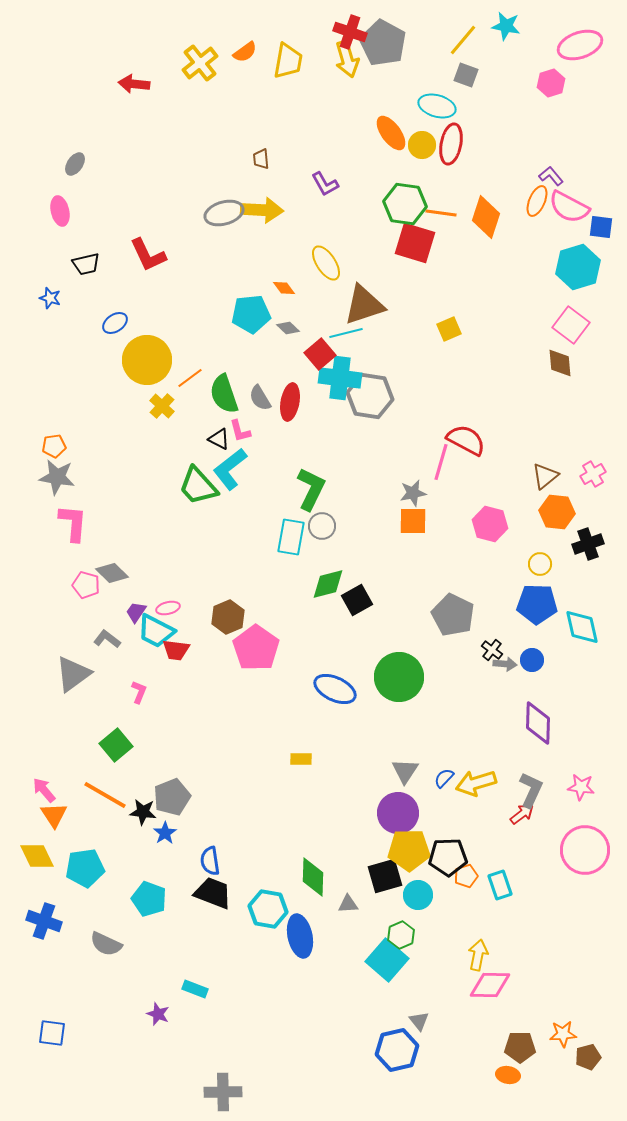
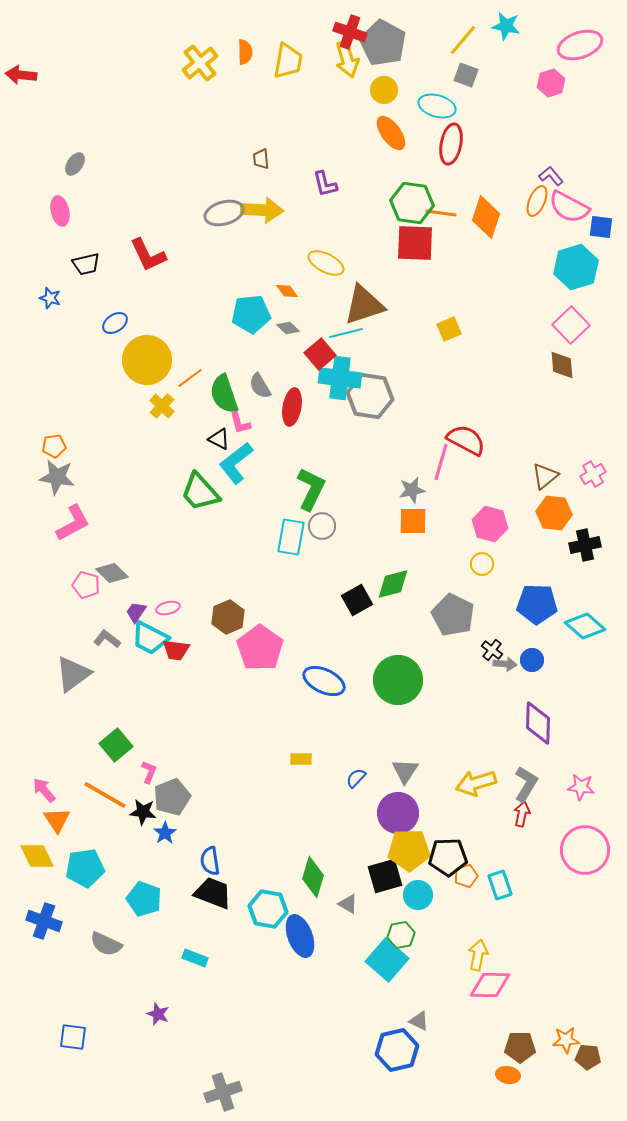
orange semicircle at (245, 52): rotated 55 degrees counterclockwise
red arrow at (134, 84): moved 113 px left, 9 px up
yellow circle at (422, 145): moved 38 px left, 55 px up
purple L-shape at (325, 184): rotated 16 degrees clockwise
green hexagon at (405, 204): moved 7 px right, 1 px up
red square at (415, 243): rotated 15 degrees counterclockwise
yellow ellipse at (326, 263): rotated 30 degrees counterclockwise
cyan hexagon at (578, 267): moved 2 px left
orange diamond at (284, 288): moved 3 px right, 3 px down
pink square at (571, 325): rotated 9 degrees clockwise
brown diamond at (560, 363): moved 2 px right, 2 px down
gray semicircle at (260, 398): moved 12 px up
red ellipse at (290, 402): moved 2 px right, 5 px down
pink L-shape at (240, 431): moved 8 px up
cyan L-shape at (230, 469): moved 6 px right, 6 px up
green trapezoid at (198, 486): moved 2 px right, 6 px down
gray star at (413, 493): moved 1 px left, 3 px up
orange hexagon at (557, 512): moved 3 px left, 1 px down
pink L-shape at (73, 523): rotated 57 degrees clockwise
black cross at (588, 544): moved 3 px left, 1 px down; rotated 8 degrees clockwise
yellow circle at (540, 564): moved 58 px left
green diamond at (328, 584): moved 65 px right
cyan diamond at (582, 627): moved 3 px right, 1 px up; rotated 36 degrees counterclockwise
cyan trapezoid at (156, 631): moved 6 px left, 7 px down
pink pentagon at (256, 648): moved 4 px right
green circle at (399, 677): moved 1 px left, 3 px down
blue ellipse at (335, 689): moved 11 px left, 8 px up
pink L-shape at (139, 692): moved 10 px right, 80 px down
blue semicircle at (444, 778): moved 88 px left
gray L-shape at (531, 790): moved 5 px left, 6 px up; rotated 6 degrees clockwise
red arrow at (522, 814): rotated 40 degrees counterclockwise
orange triangle at (54, 815): moved 3 px right, 5 px down
green diamond at (313, 877): rotated 15 degrees clockwise
cyan pentagon at (149, 899): moved 5 px left
gray triangle at (348, 904): rotated 35 degrees clockwise
green hexagon at (401, 935): rotated 12 degrees clockwise
blue ellipse at (300, 936): rotated 9 degrees counterclockwise
cyan rectangle at (195, 989): moved 31 px up
gray triangle at (419, 1021): rotated 25 degrees counterclockwise
blue square at (52, 1033): moved 21 px right, 4 px down
orange star at (563, 1034): moved 3 px right, 6 px down
brown pentagon at (588, 1057): rotated 20 degrees clockwise
gray cross at (223, 1092): rotated 18 degrees counterclockwise
